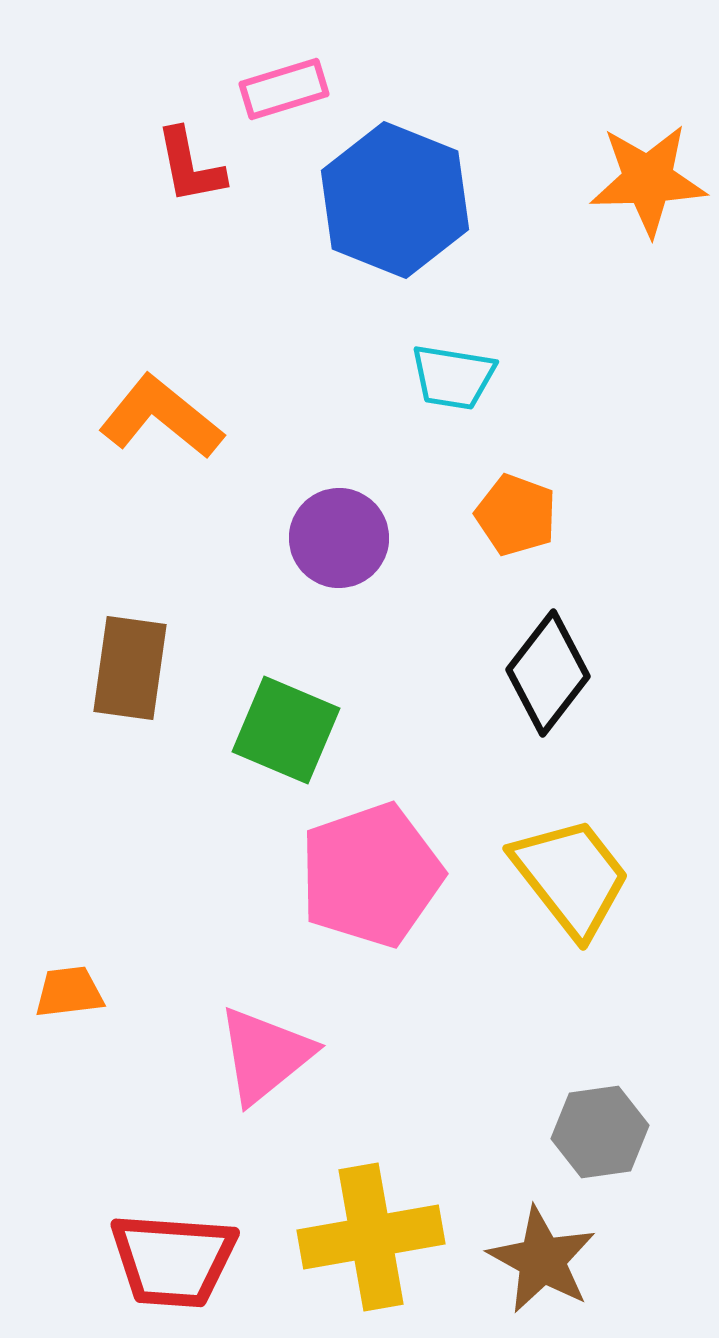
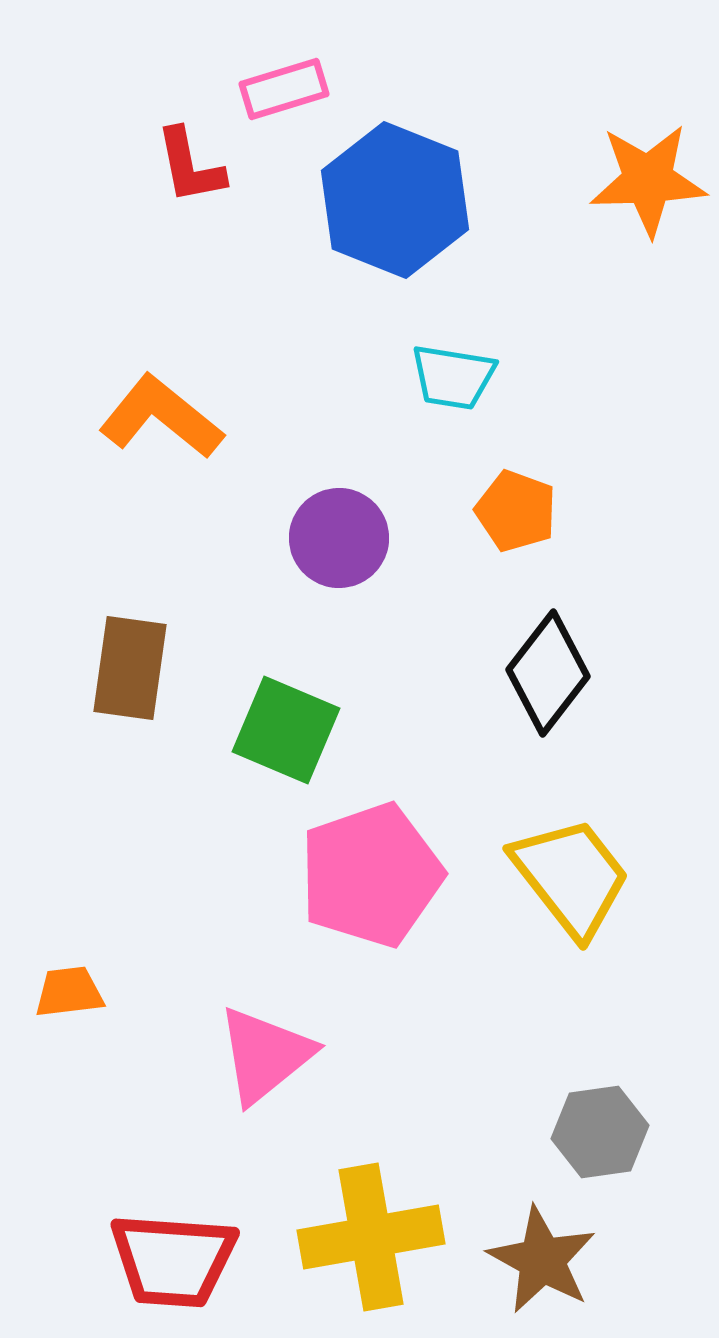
orange pentagon: moved 4 px up
